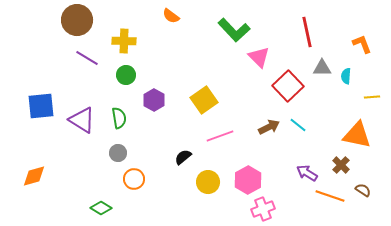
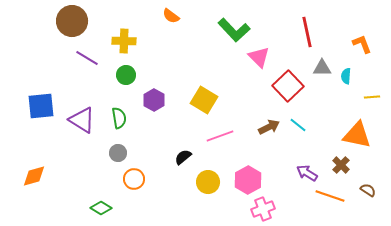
brown circle: moved 5 px left, 1 px down
yellow square: rotated 24 degrees counterclockwise
brown semicircle: moved 5 px right
